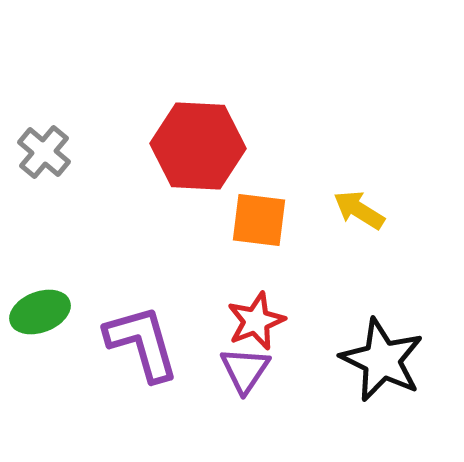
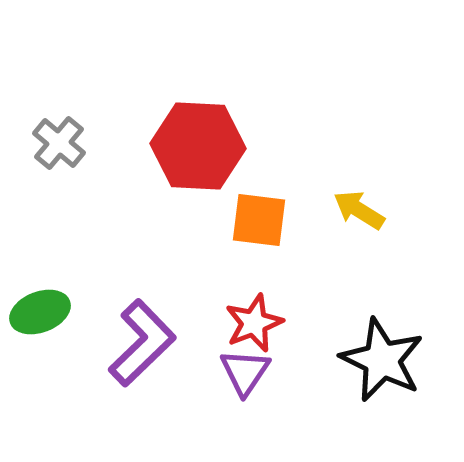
gray cross: moved 15 px right, 9 px up
red star: moved 2 px left, 2 px down
purple L-shape: rotated 62 degrees clockwise
purple triangle: moved 2 px down
